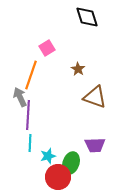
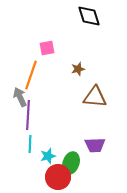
black diamond: moved 2 px right, 1 px up
pink square: rotated 21 degrees clockwise
brown star: rotated 24 degrees clockwise
brown triangle: rotated 15 degrees counterclockwise
cyan line: moved 1 px down
